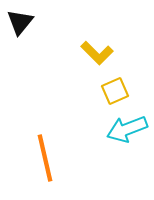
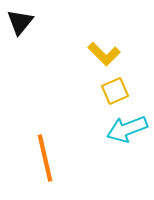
yellow L-shape: moved 7 px right, 1 px down
